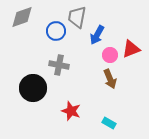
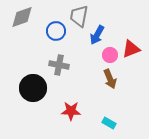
gray trapezoid: moved 2 px right, 1 px up
red star: rotated 18 degrees counterclockwise
